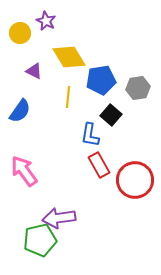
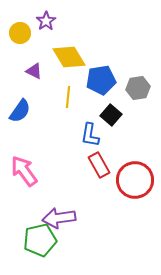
purple star: rotated 12 degrees clockwise
